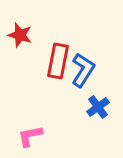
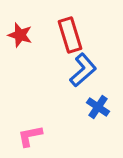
red rectangle: moved 12 px right, 26 px up; rotated 28 degrees counterclockwise
blue L-shape: rotated 16 degrees clockwise
blue cross: rotated 20 degrees counterclockwise
